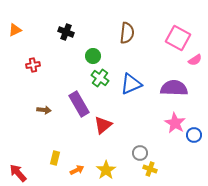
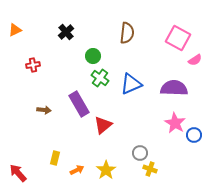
black cross: rotated 28 degrees clockwise
